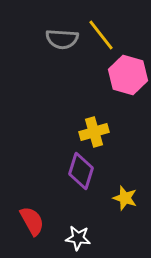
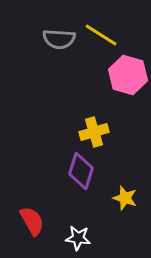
yellow line: rotated 20 degrees counterclockwise
gray semicircle: moved 3 px left
